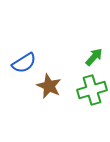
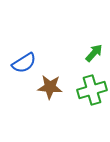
green arrow: moved 4 px up
brown star: moved 1 px right, 1 px down; rotated 20 degrees counterclockwise
